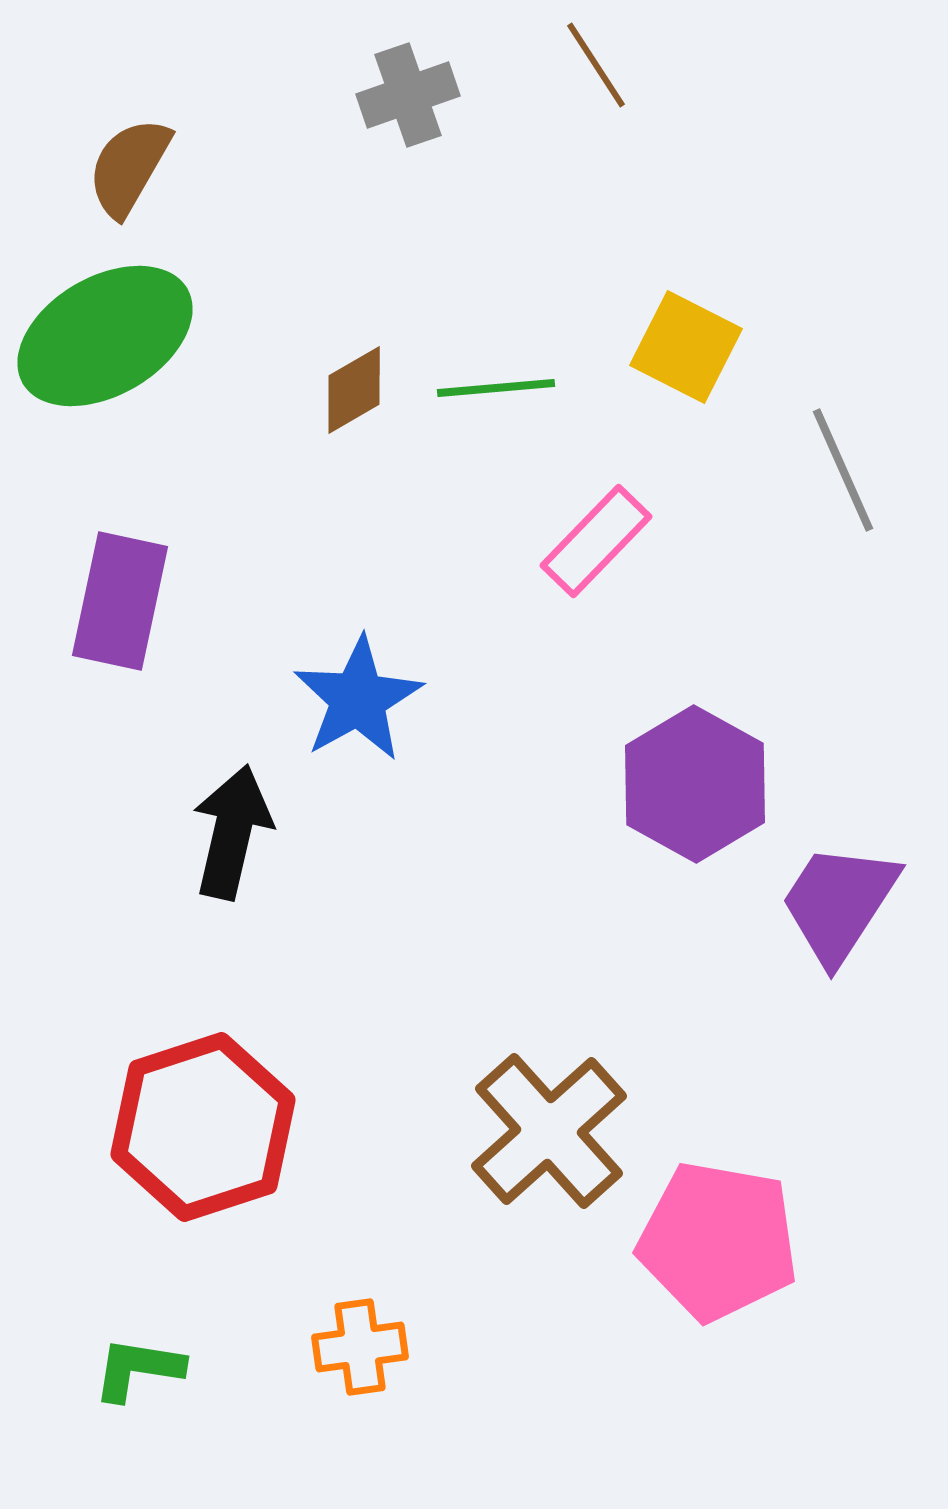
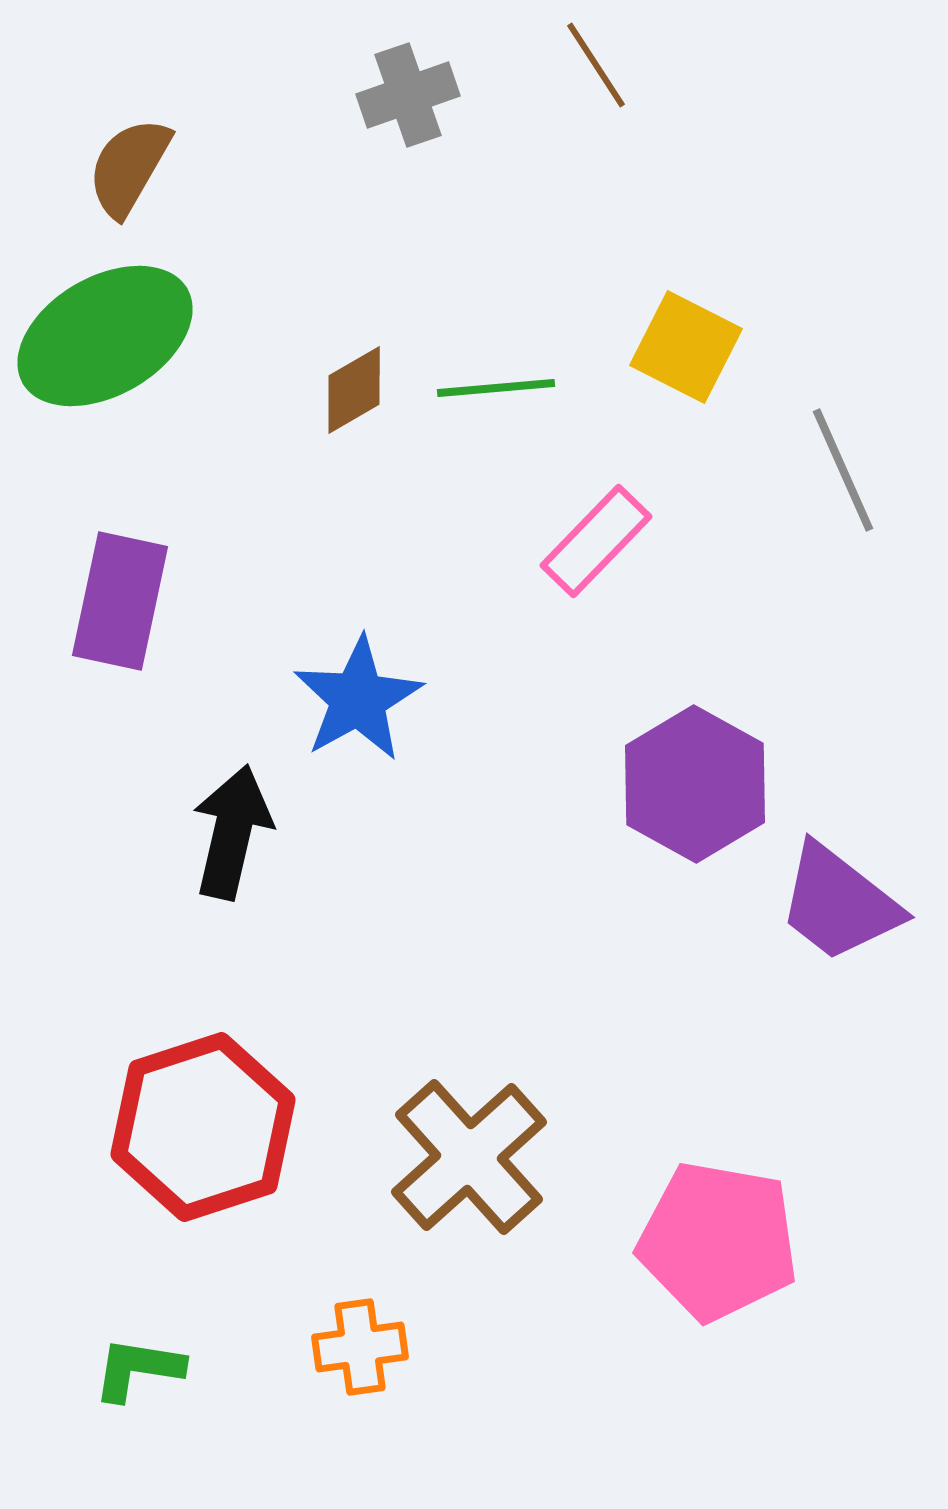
purple trapezoid: rotated 85 degrees counterclockwise
brown cross: moved 80 px left, 26 px down
